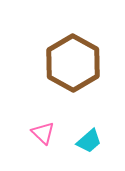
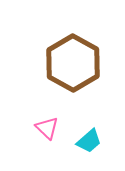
pink triangle: moved 4 px right, 5 px up
